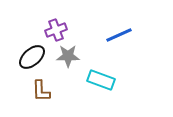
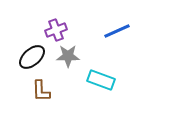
blue line: moved 2 px left, 4 px up
